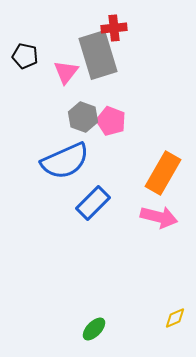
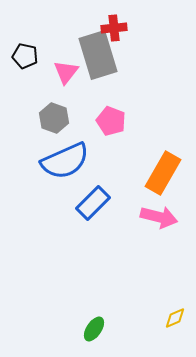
gray hexagon: moved 29 px left, 1 px down
green ellipse: rotated 10 degrees counterclockwise
